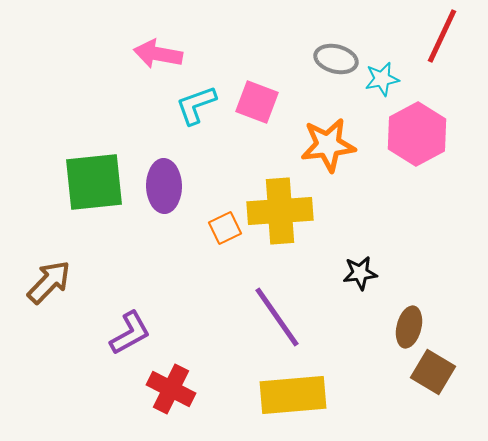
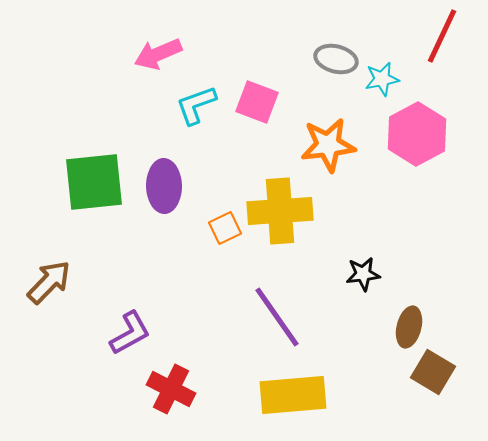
pink arrow: rotated 33 degrees counterclockwise
black star: moved 3 px right, 1 px down
